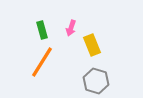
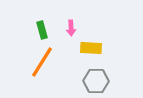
pink arrow: rotated 21 degrees counterclockwise
yellow rectangle: moved 1 px left, 3 px down; rotated 65 degrees counterclockwise
gray hexagon: rotated 15 degrees counterclockwise
